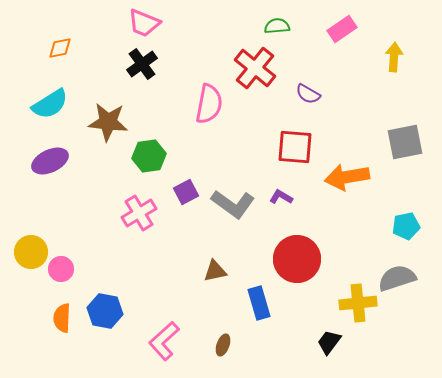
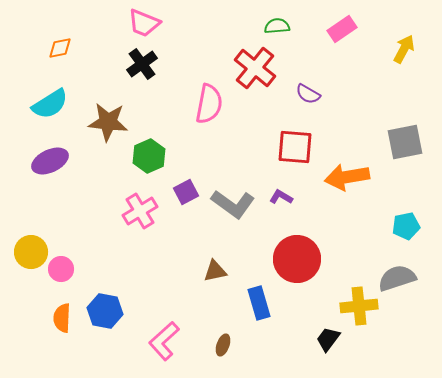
yellow arrow: moved 10 px right, 8 px up; rotated 24 degrees clockwise
green hexagon: rotated 16 degrees counterclockwise
pink cross: moved 1 px right, 2 px up
yellow cross: moved 1 px right, 3 px down
black trapezoid: moved 1 px left, 3 px up
